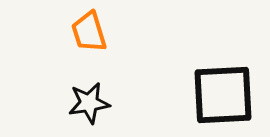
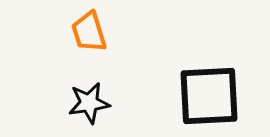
black square: moved 14 px left, 1 px down
